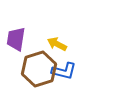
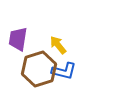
purple trapezoid: moved 2 px right
yellow arrow: moved 1 px right, 1 px down; rotated 24 degrees clockwise
